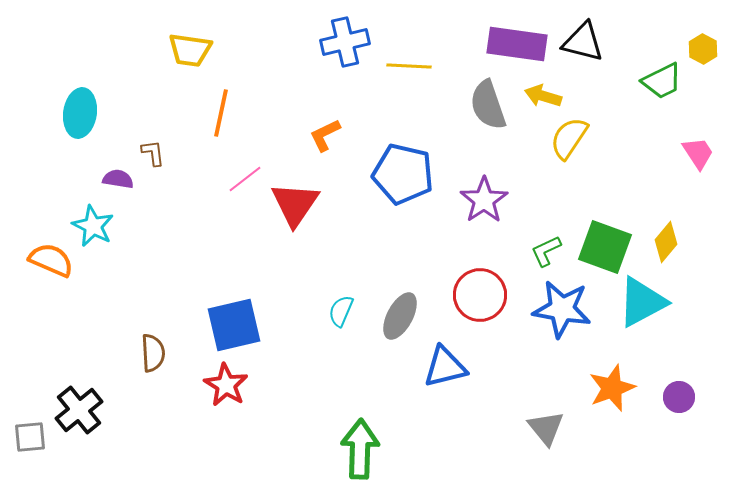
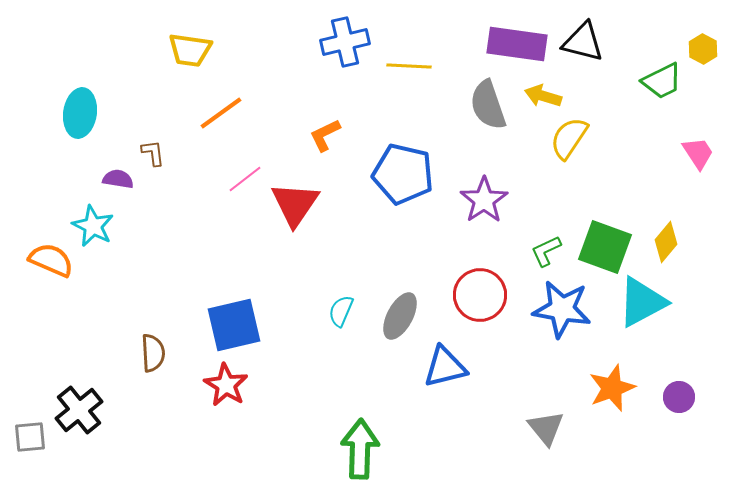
orange line: rotated 42 degrees clockwise
